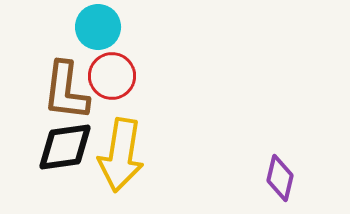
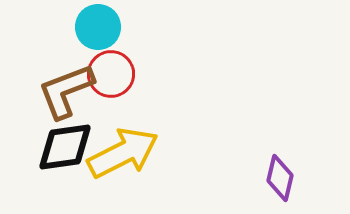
red circle: moved 1 px left, 2 px up
brown L-shape: rotated 62 degrees clockwise
yellow arrow: moved 2 px right, 2 px up; rotated 126 degrees counterclockwise
